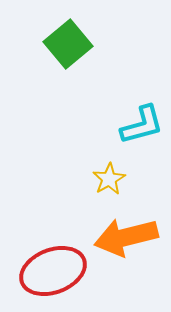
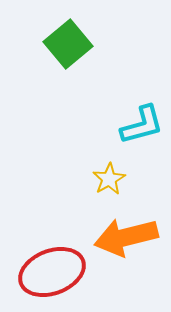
red ellipse: moved 1 px left, 1 px down
